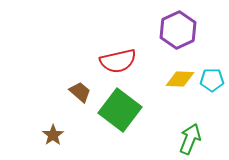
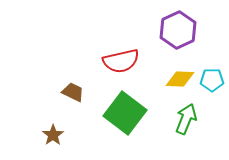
red semicircle: moved 3 px right
brown trapezoid: moved 7 px left; rotated 15 degrees counterclockwise
green square: moved 5 px right, 3 px down
green arrow: moved 4 px left, 20 px up
